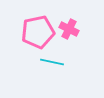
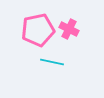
pink pentagon: moved 2 px up
